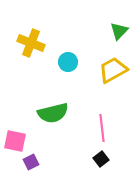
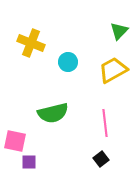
pink line: moved 3 px right, 5 px up
purple square: moved 2 px left; rotated 28 degrees clockwise
